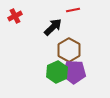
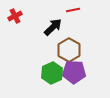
green hexagon: moved 5 px left, 1 px down
